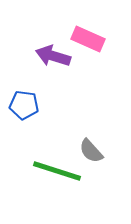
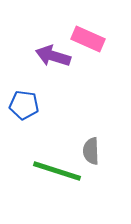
gray semicircle: rotated 40 degrees clockwise
